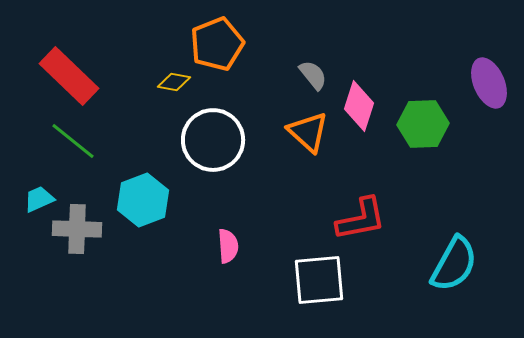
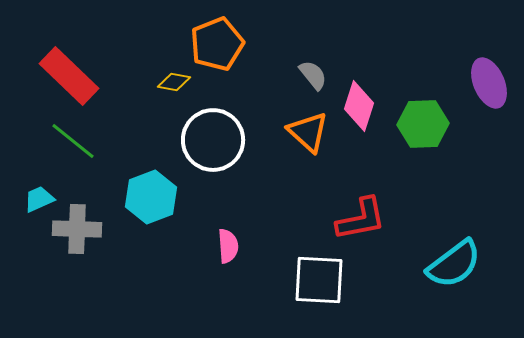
cyan hexagon: moved 8 px right, 3 px up
cyan semicircle: rotated 24 degrees clockwise
white square: rotated 8 degrees clockwise
